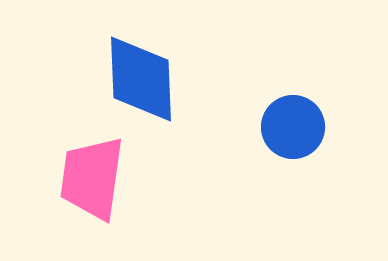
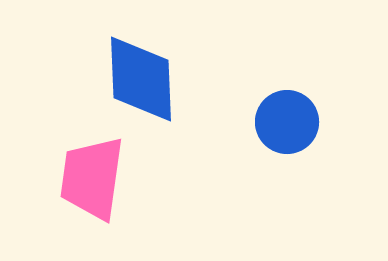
blue circle: moved 6 px left, 5 px up
